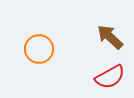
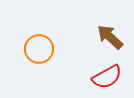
red semicircle: moved 3 px left
